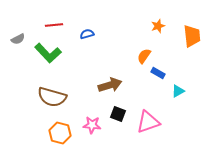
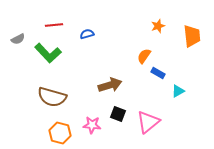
pink triangle: rotated 20 degrees counterclockwise
